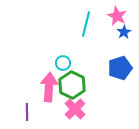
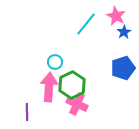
pink star: moved 1 px left
cyan line: rotated 25 degrees clockwise
cyan circle: moved 8 px left, 1 px up
blue pentagon: moved 3 px right
green hexagon: rotated 8 degrees clockwise
pink cross: moved 2 px right, 5 px up; rotated 20 degrees counterclockwise
